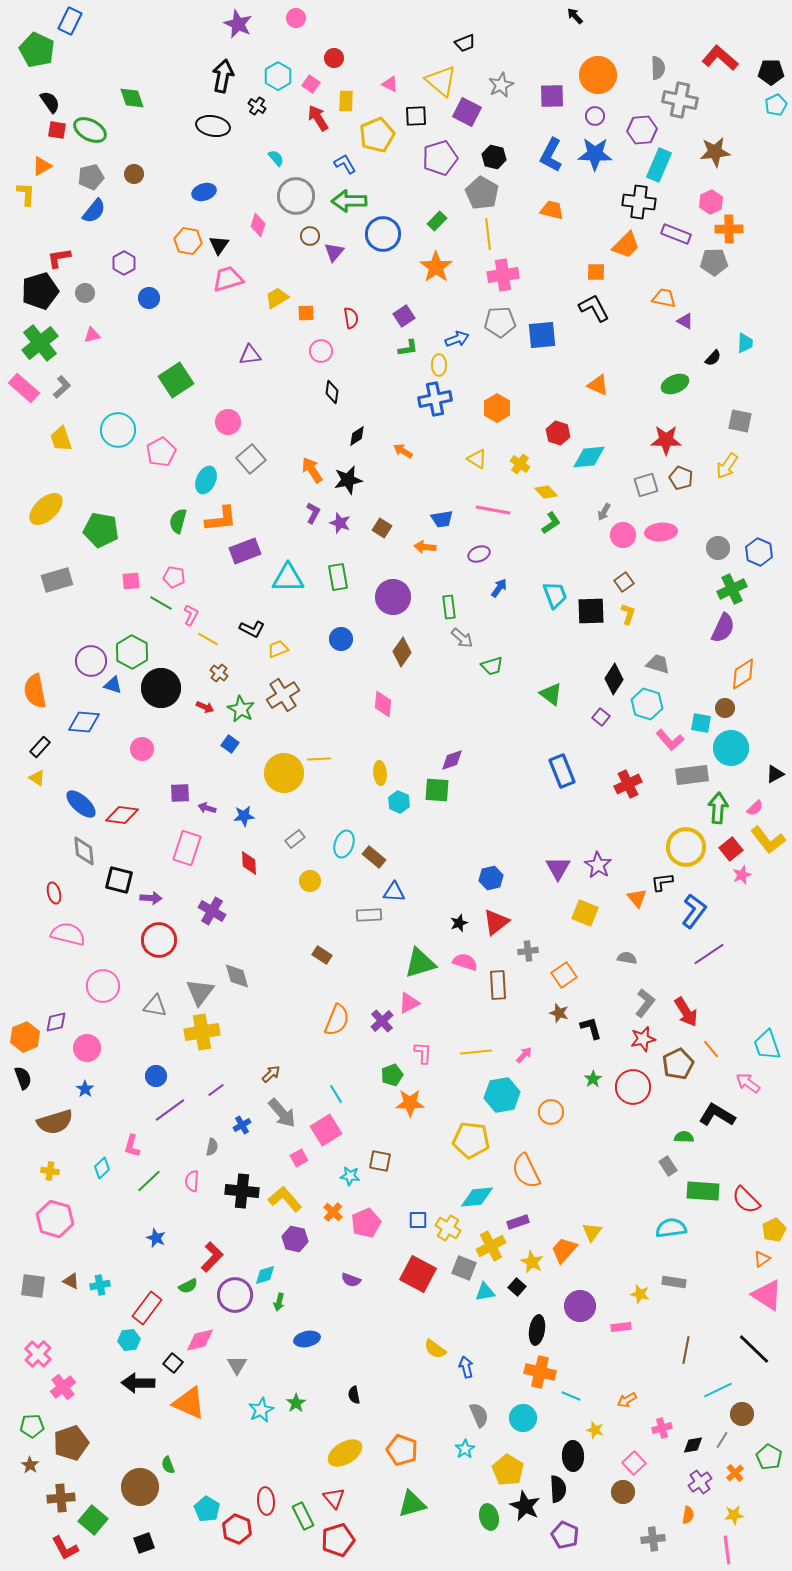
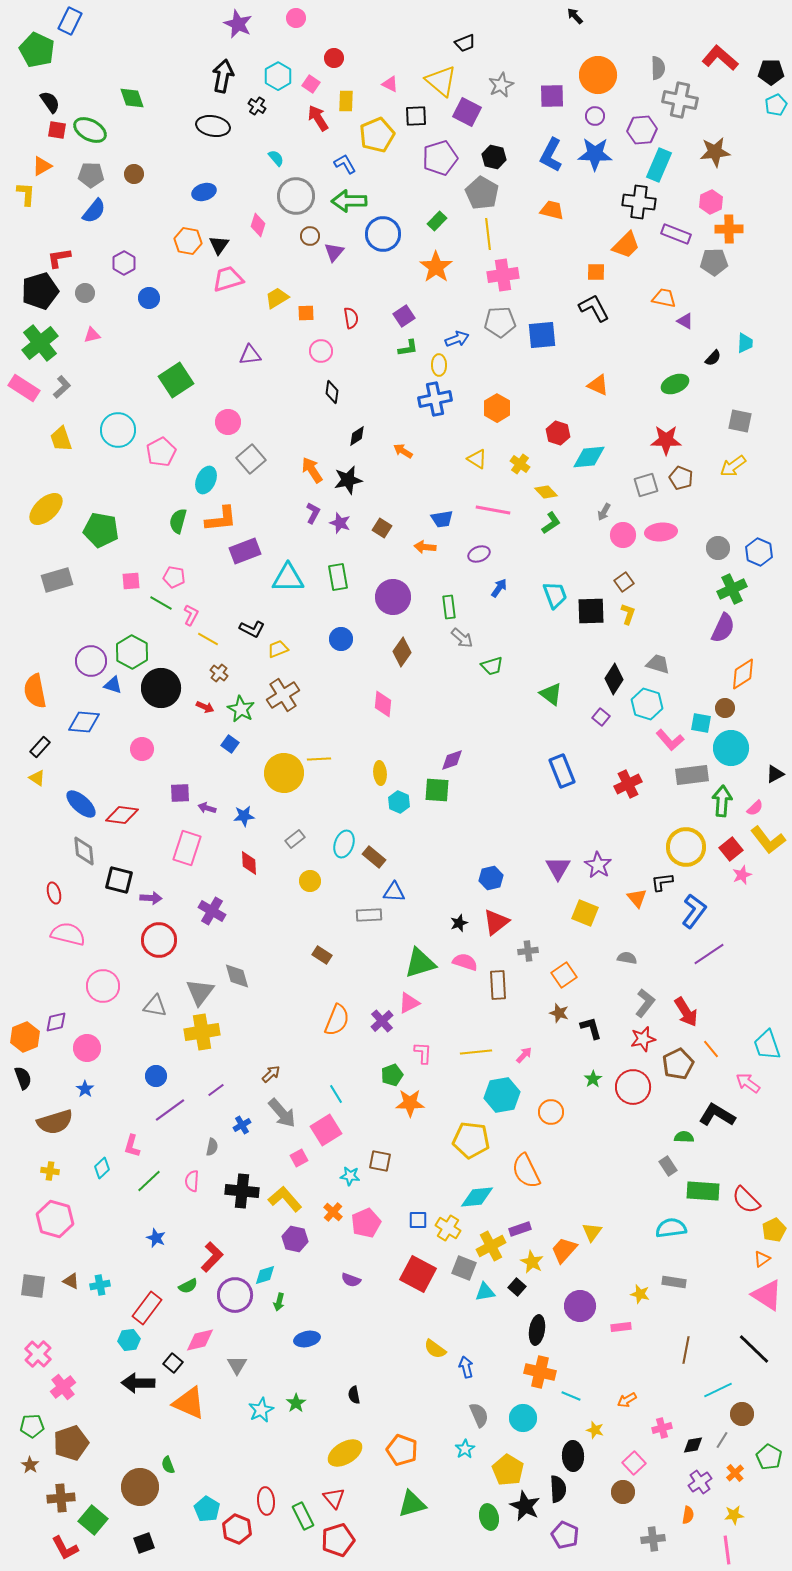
gray pentagon at (91, 177): moved 2 px up; rotated 15 degrees clockwise
pink rectangle at (24, 388): rotated 8 degrees counterclockwise
yellow arrow at (727, 466): moved 6 px right; rotated 20 degrees clockwise
green arrow at (718, 808): moved 4 px right, 7 px up
purple rectangle at (518, 1222): moved 2 px right, 7 px down
